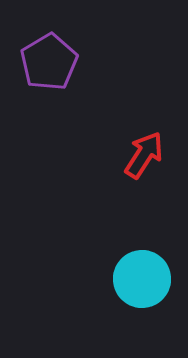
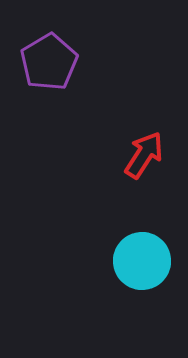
cyan circle: moved 18 px up
